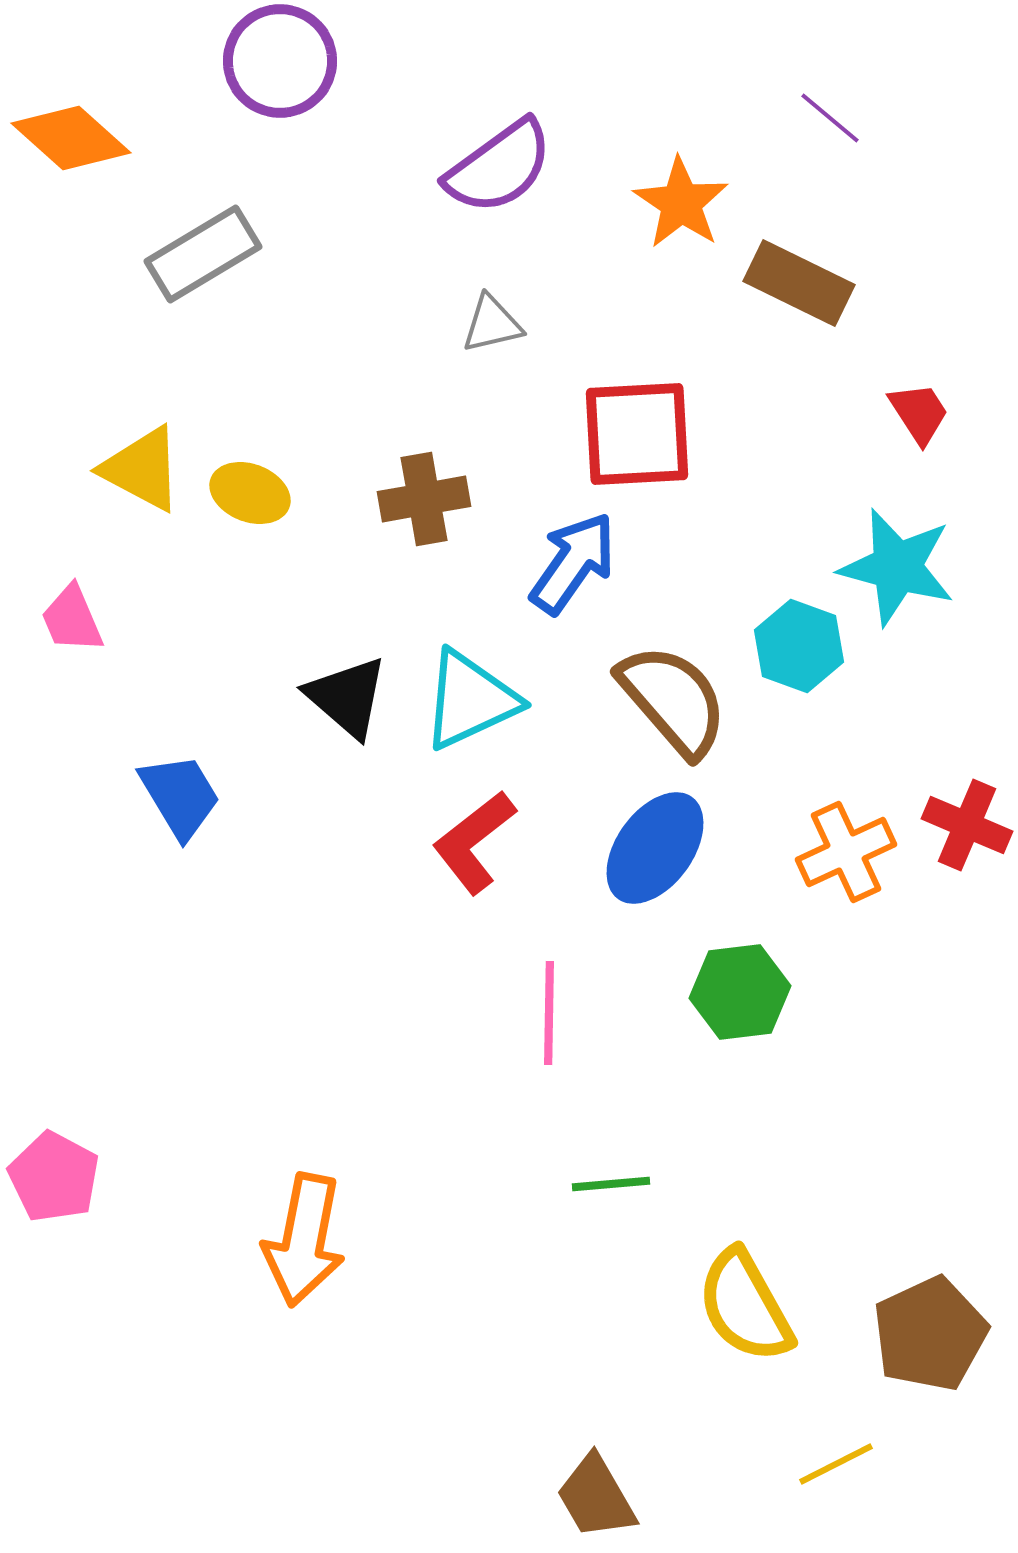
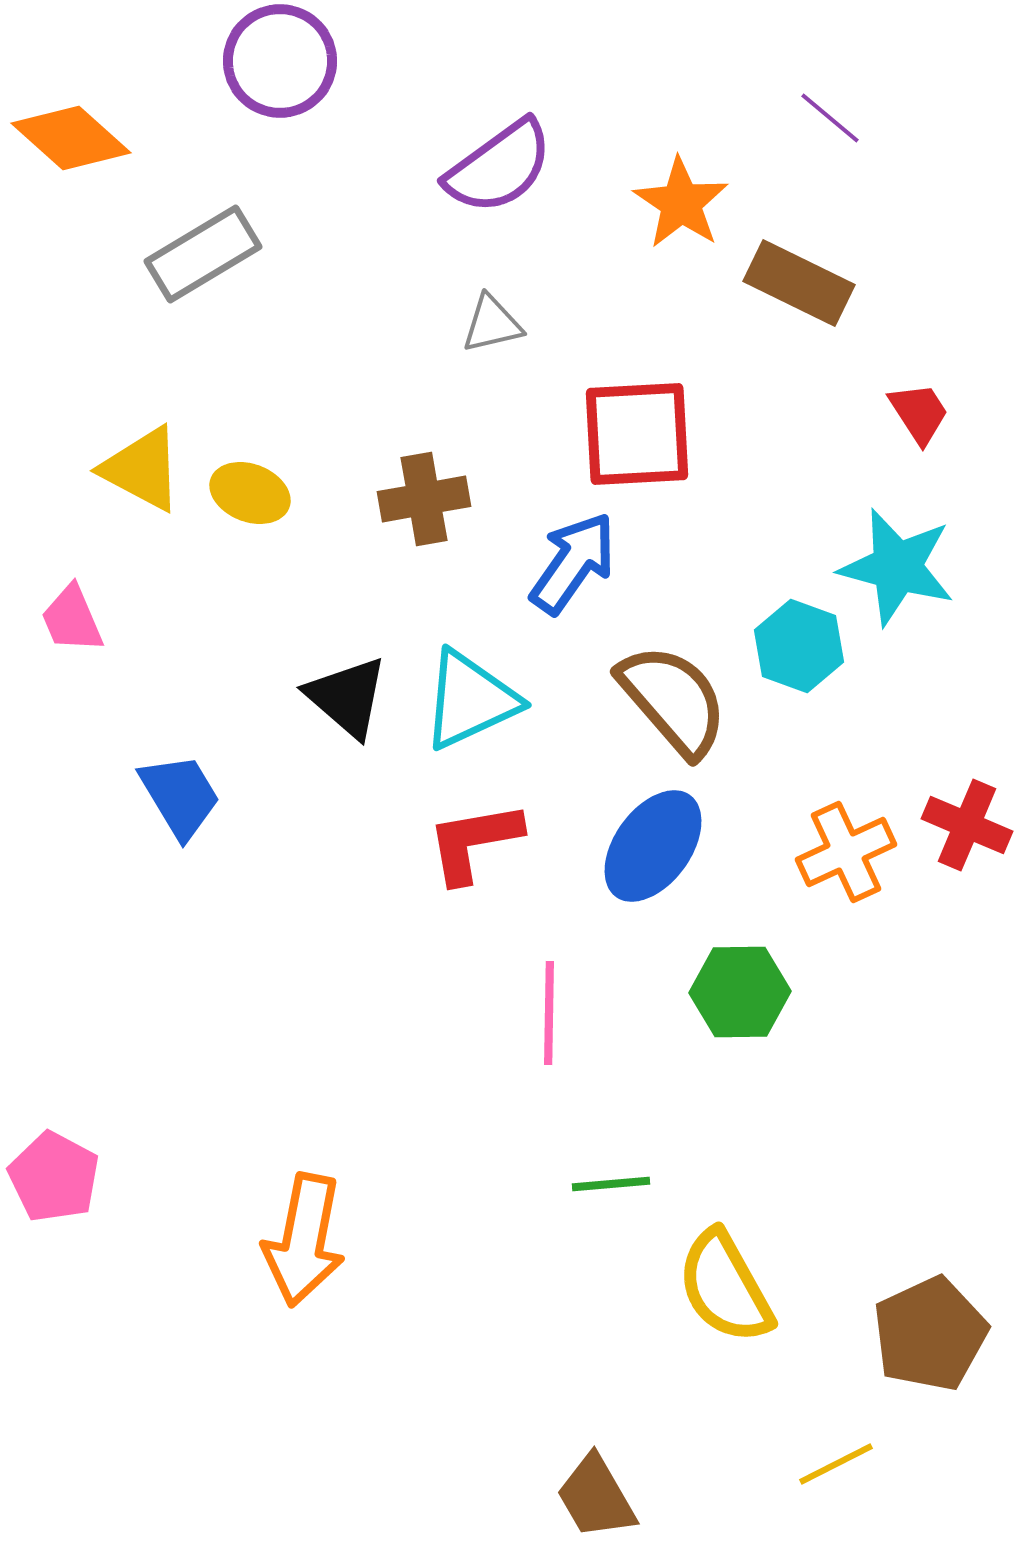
red L-shape: rotated 28 degrees clockwise
blue ellipse: moved 2 px left, 2 px up
green hexagon: rotated 6 degrees clockwise
yellow semicircle: moved 20 px left, 19 px up
